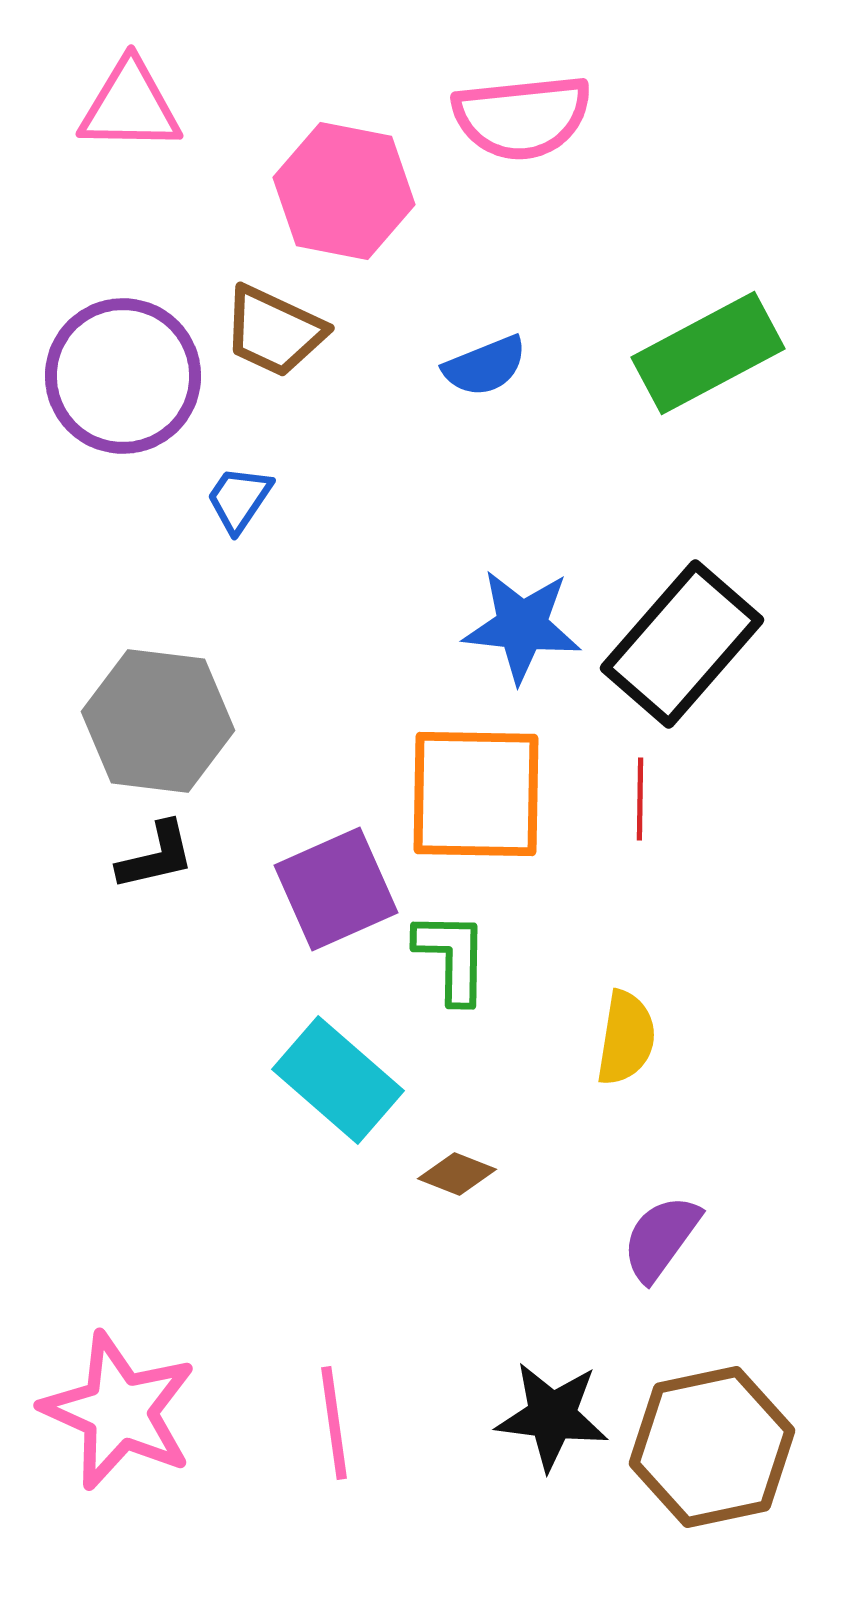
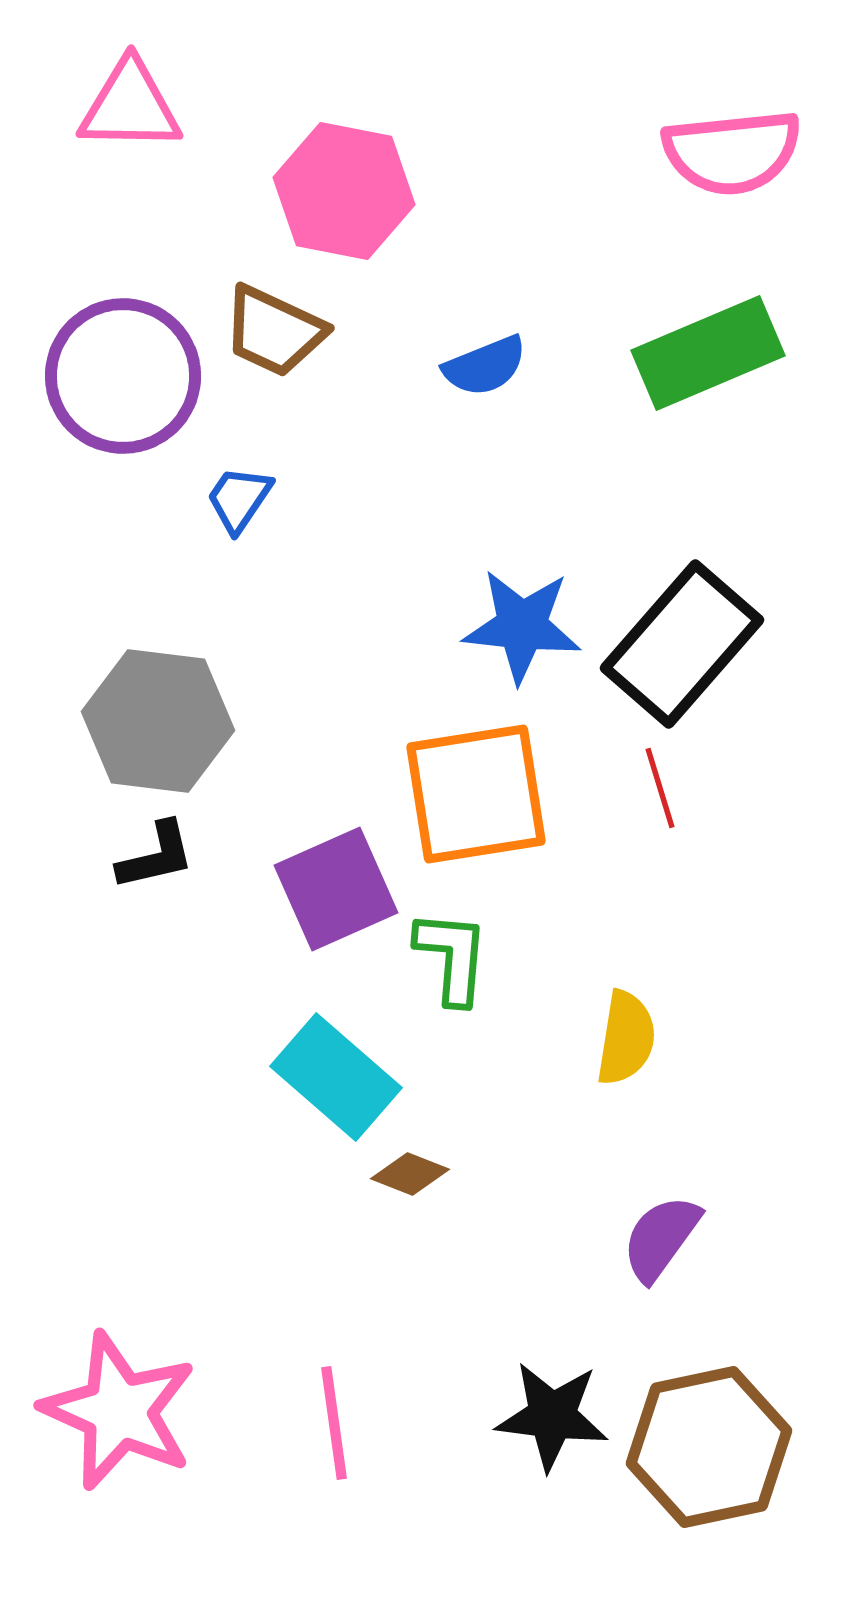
pink semicircle: moved 210 px right, 35 px down
green rectangle: rotated 5 degrees clockwise
orange square: rotated 10 degrees counterclockwise
red line: moved 20 px right, 11 px up; rotated 18 degrees counterclockwise
green L-shape: rotated 4 degrees clockwise
cyan rectangle: moved 2 px left, 3 px up
brown diamond: moved 47 px left
brown hexagon: moved 3 px left
